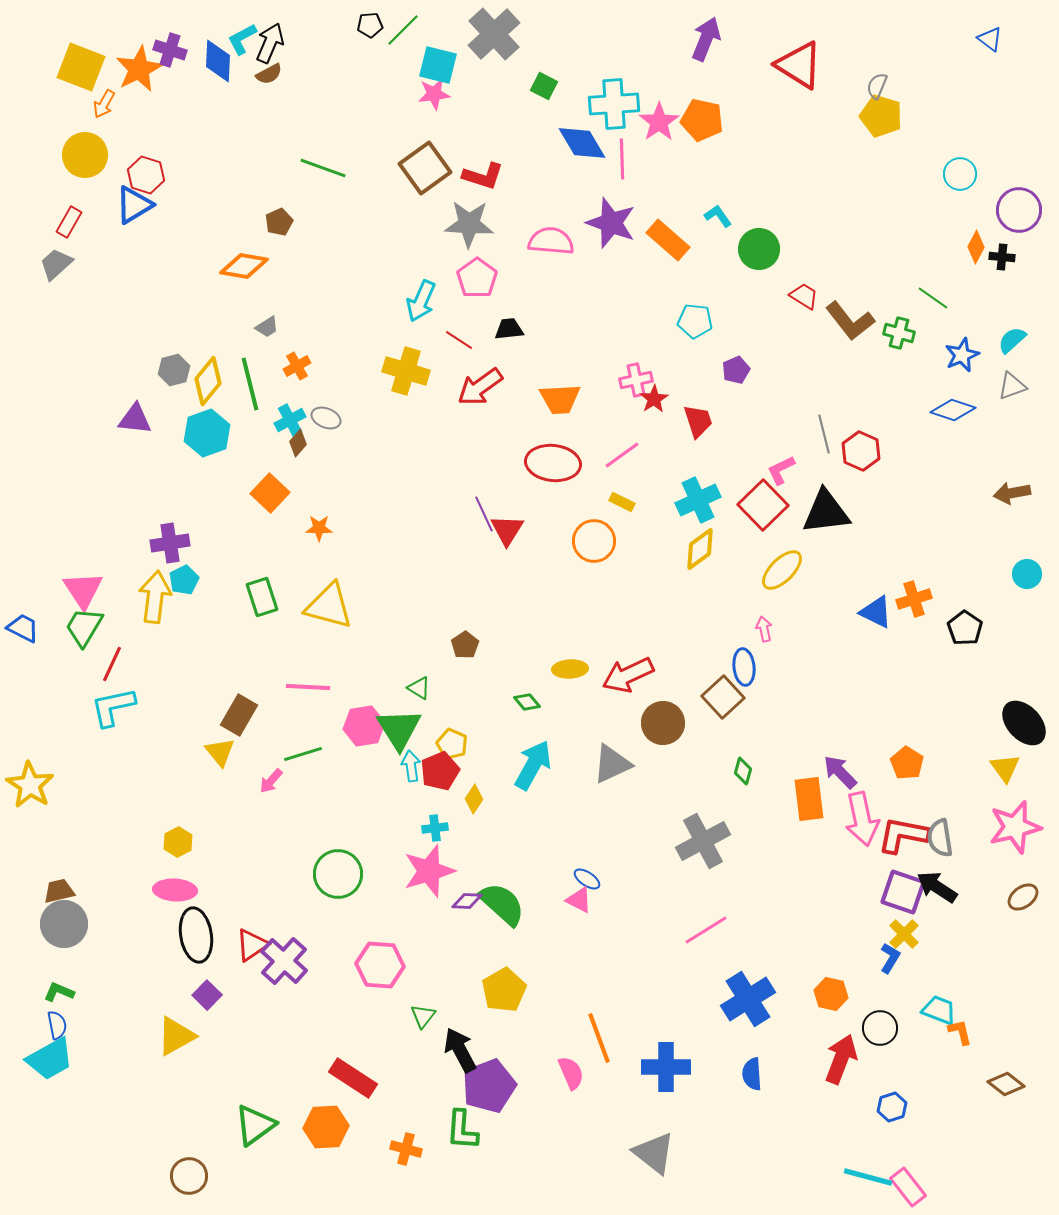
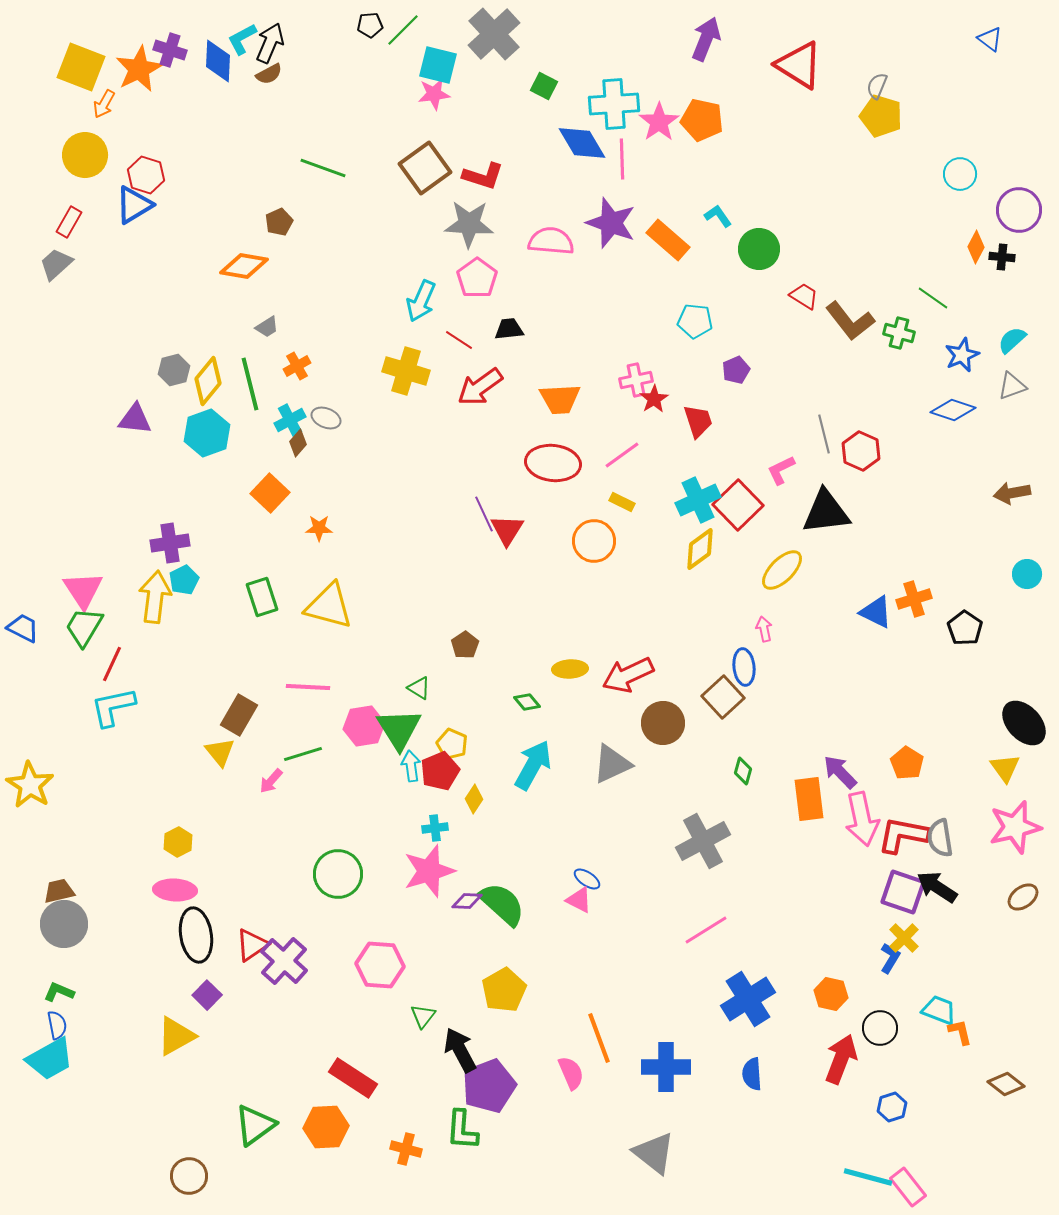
red square at (763, 505): moved 25 px left
yellow cross at (904, 934): moved 4 px down
